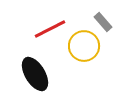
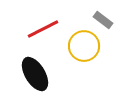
gray rectangle: moved 2 px up; rotated 12 degrees counterclockwise
red line: moved 7 px left
